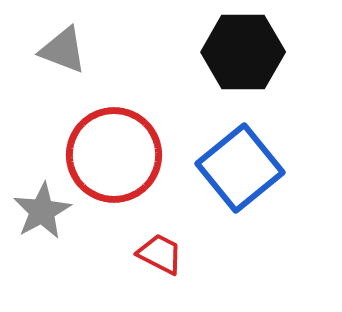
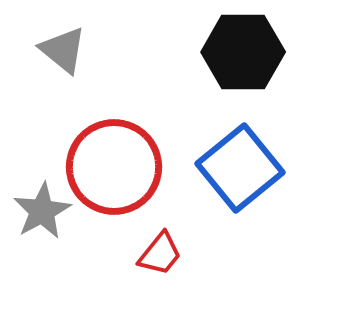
gray triangle: rotated 18 degrees clockwise
red circle: moved 12 px down
red trapezoid: rotated 102 degrees clockwise
